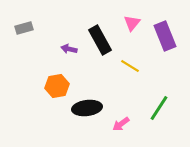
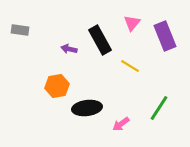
gray rectangle: moved 4 px left, 2 px down; rotated 24 degrees clockwise
